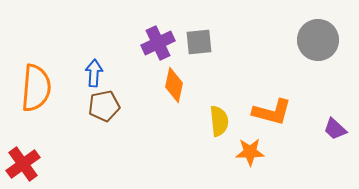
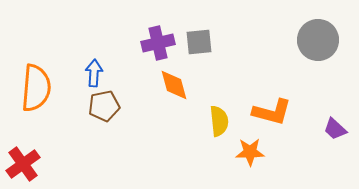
purple cross: rotated 12 degrees clockwise
orange diamond: rotated 28 degrees counterclockwise
